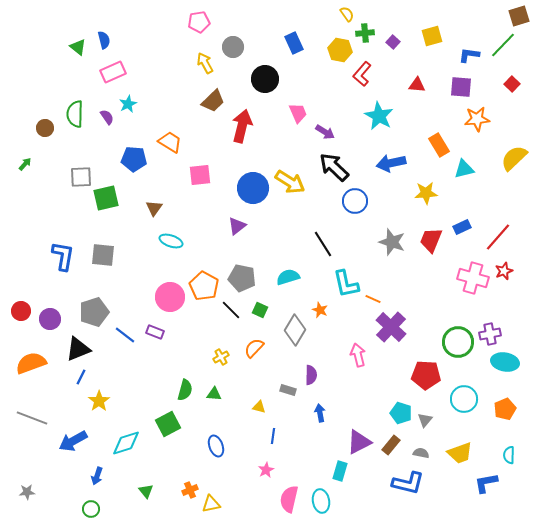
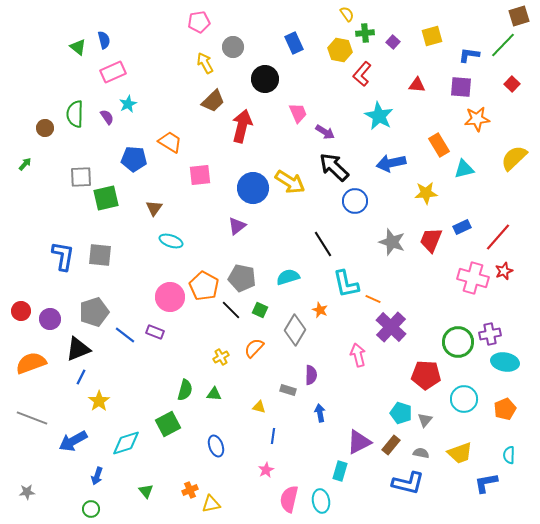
gray square at (103, 255): moved 3 px left
